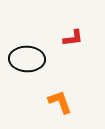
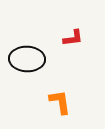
orange L-shape: rotated 12 degrees clockwise
